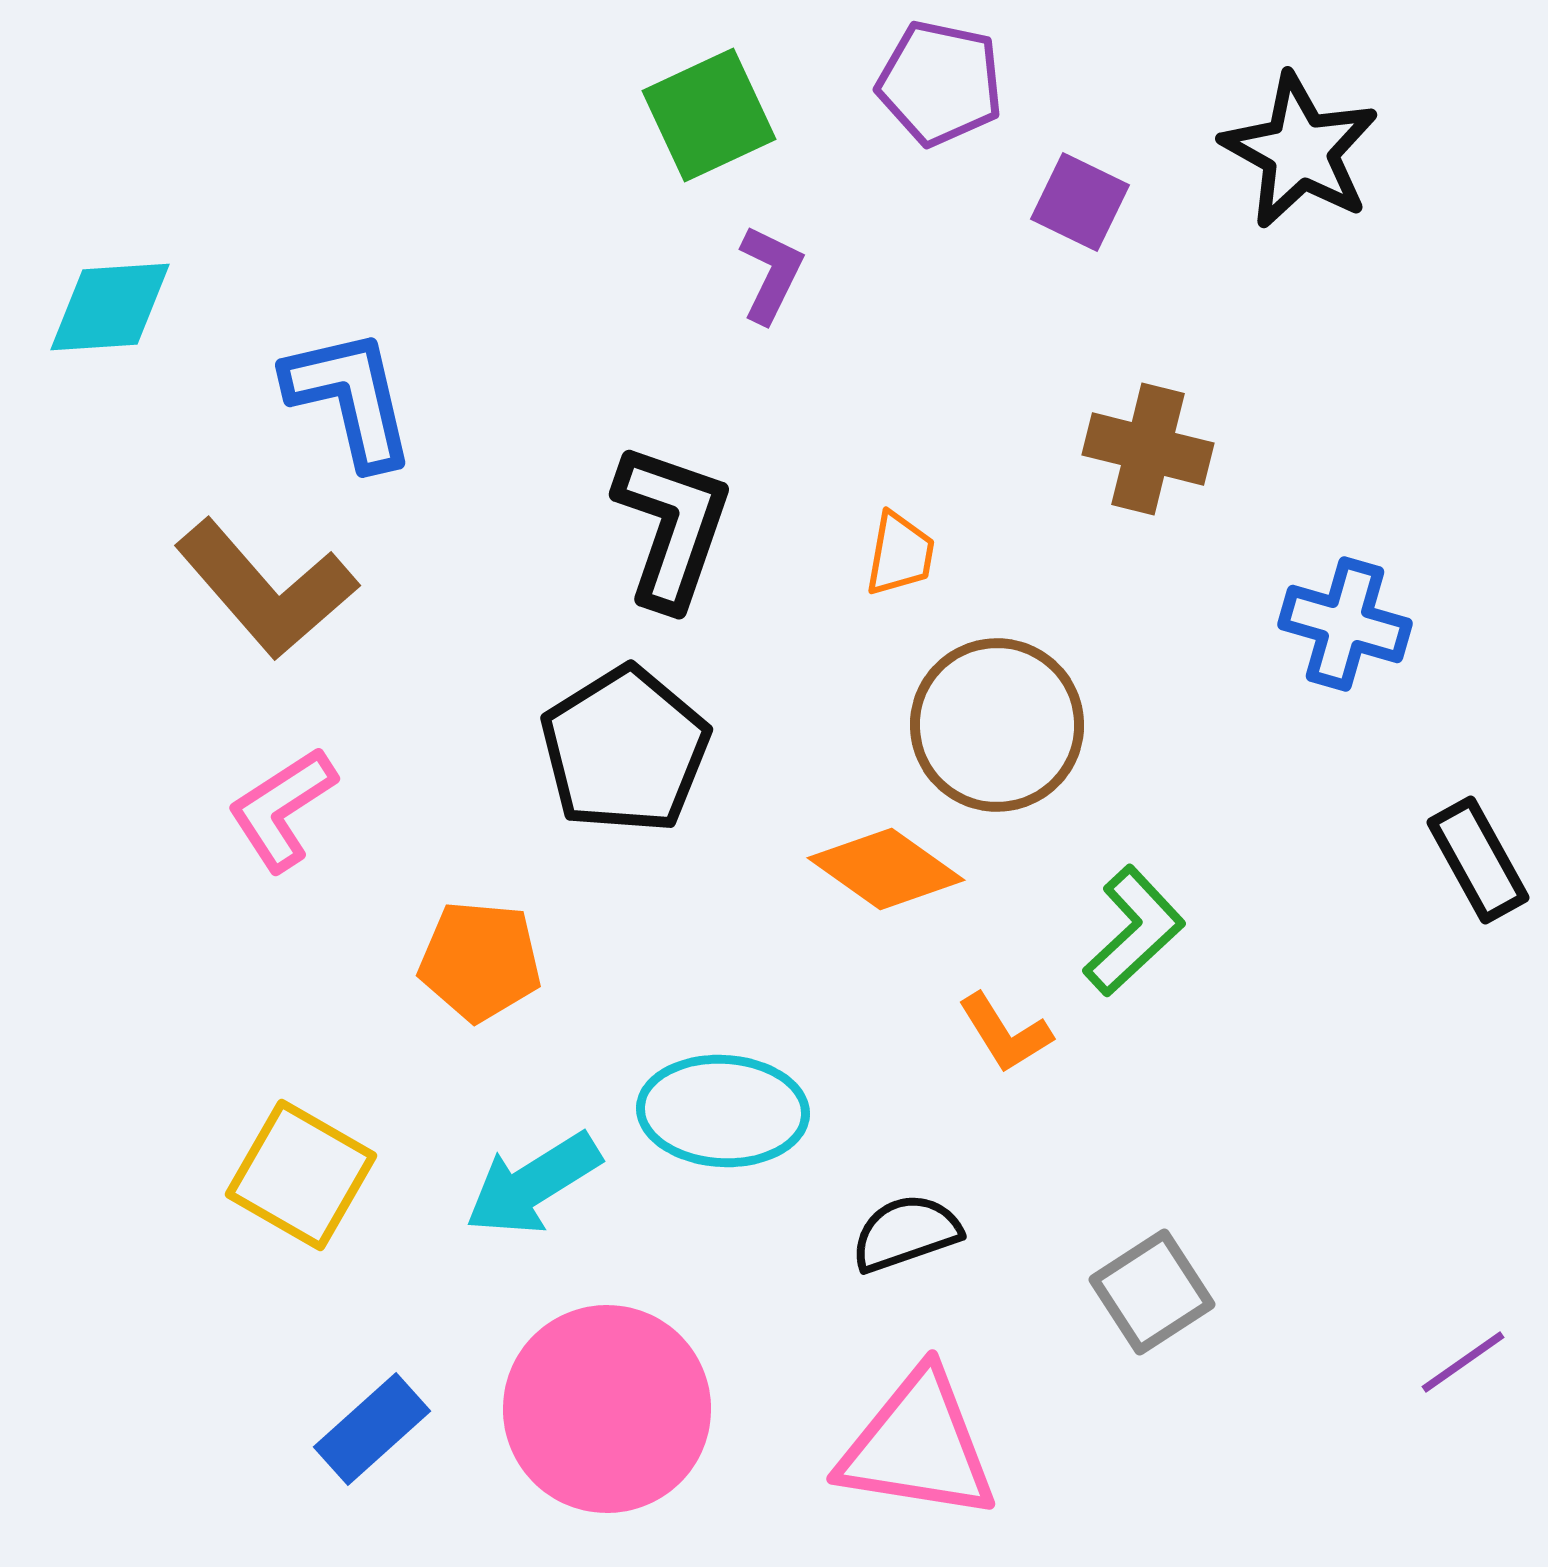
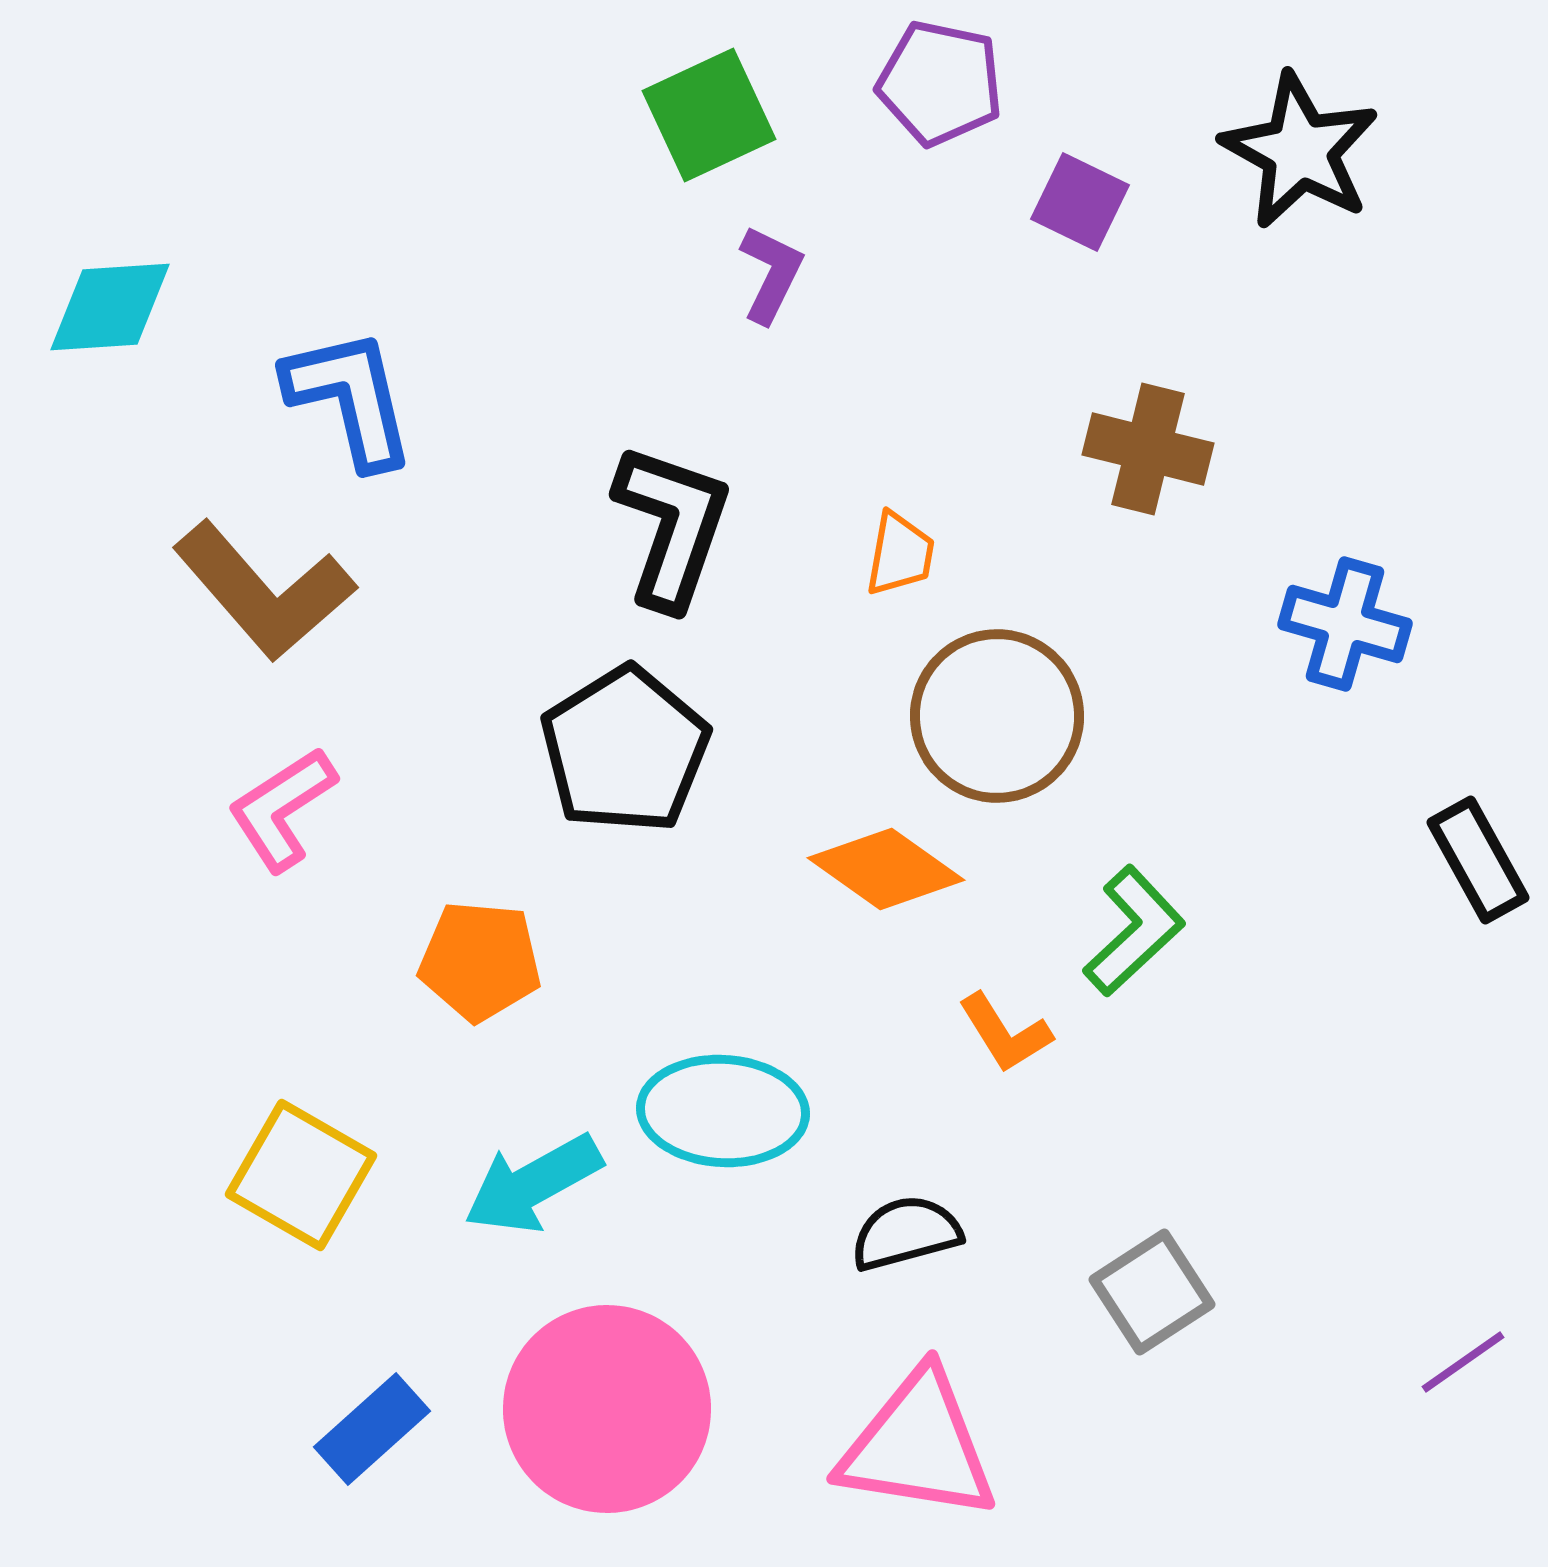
brown L-shape: moved 2 px left, 2 px down
brown circle: moved 9 px up
cyan arrow: rotated 3 degrees clockwise
black semicircle: rotated 4 degrees clockwise
